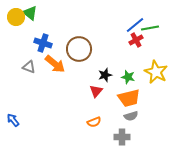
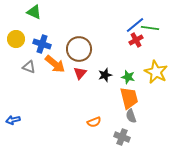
green triangle: moved 4 px right, 1 px up; rotated 14 degrees counterclockwise
yellow circle: moved 22 px down
green line: rotated 18 degrees clockwise
blue cross: moved 1 px left, 1 px down
red triangle: moved 16 px left, 18 px up
orange trapezoid: rotated 90 degrees counterclockwise
gray semicircle: rotated 88 degrees clockwise
blue arrow: rotated 64 degrees counterclockwise
gray cross: rotated 21 degrees clockwise
